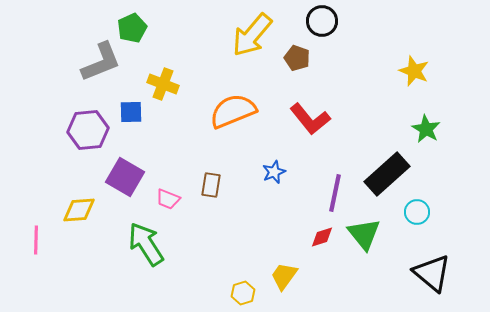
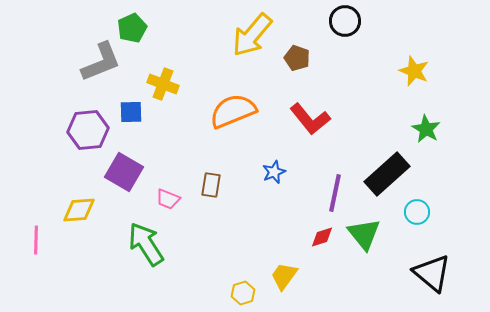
black circle: moved 23 px right
purple square: moved 1 px left, 5 px up
